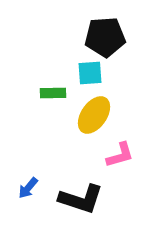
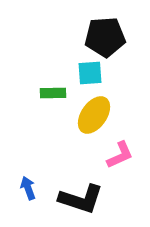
pink L-shape: rotated 8 degrees counterclockwise
blue arrow: rotated 120 degrees clockwise
